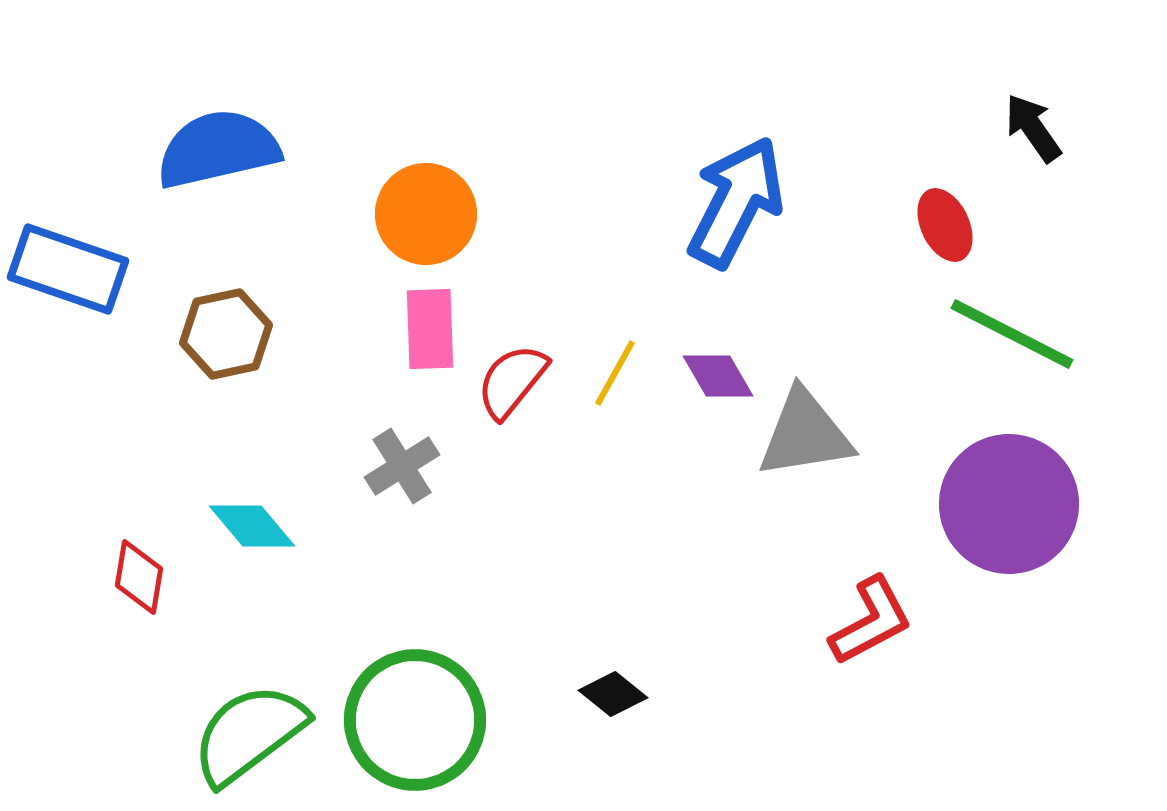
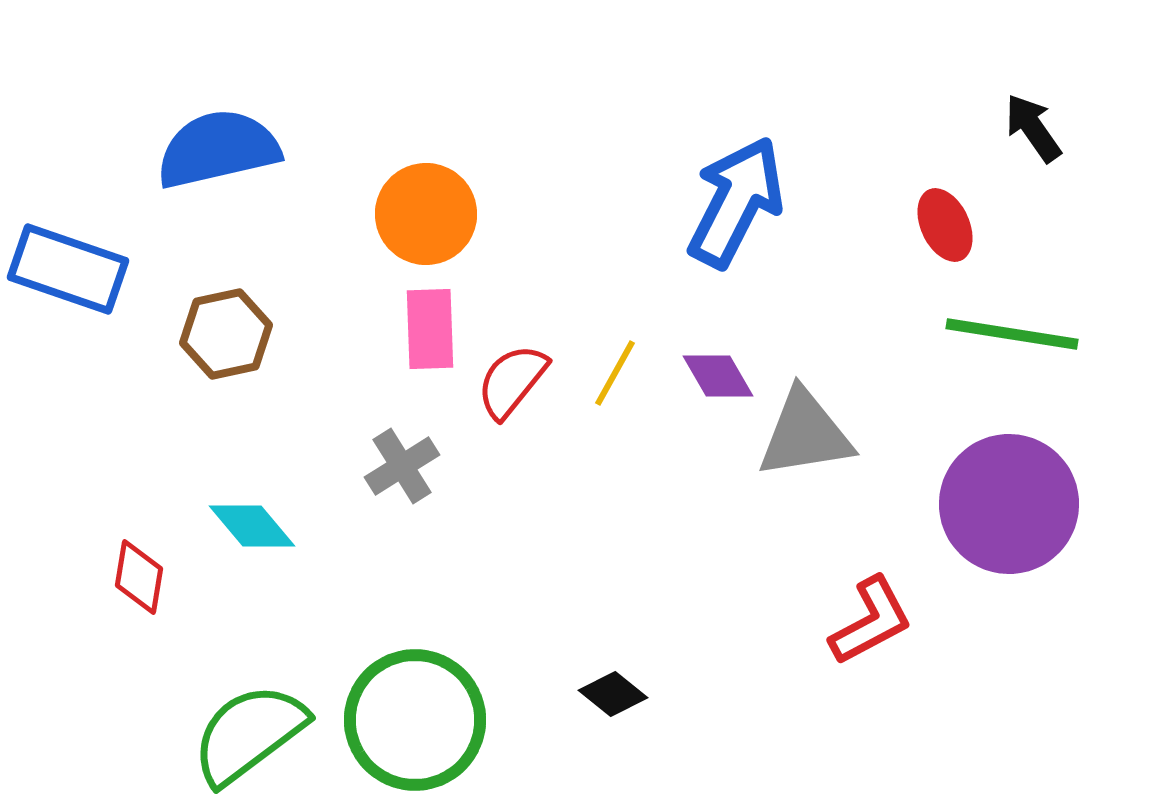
green line: rotated 18 degrees counterclockwise
